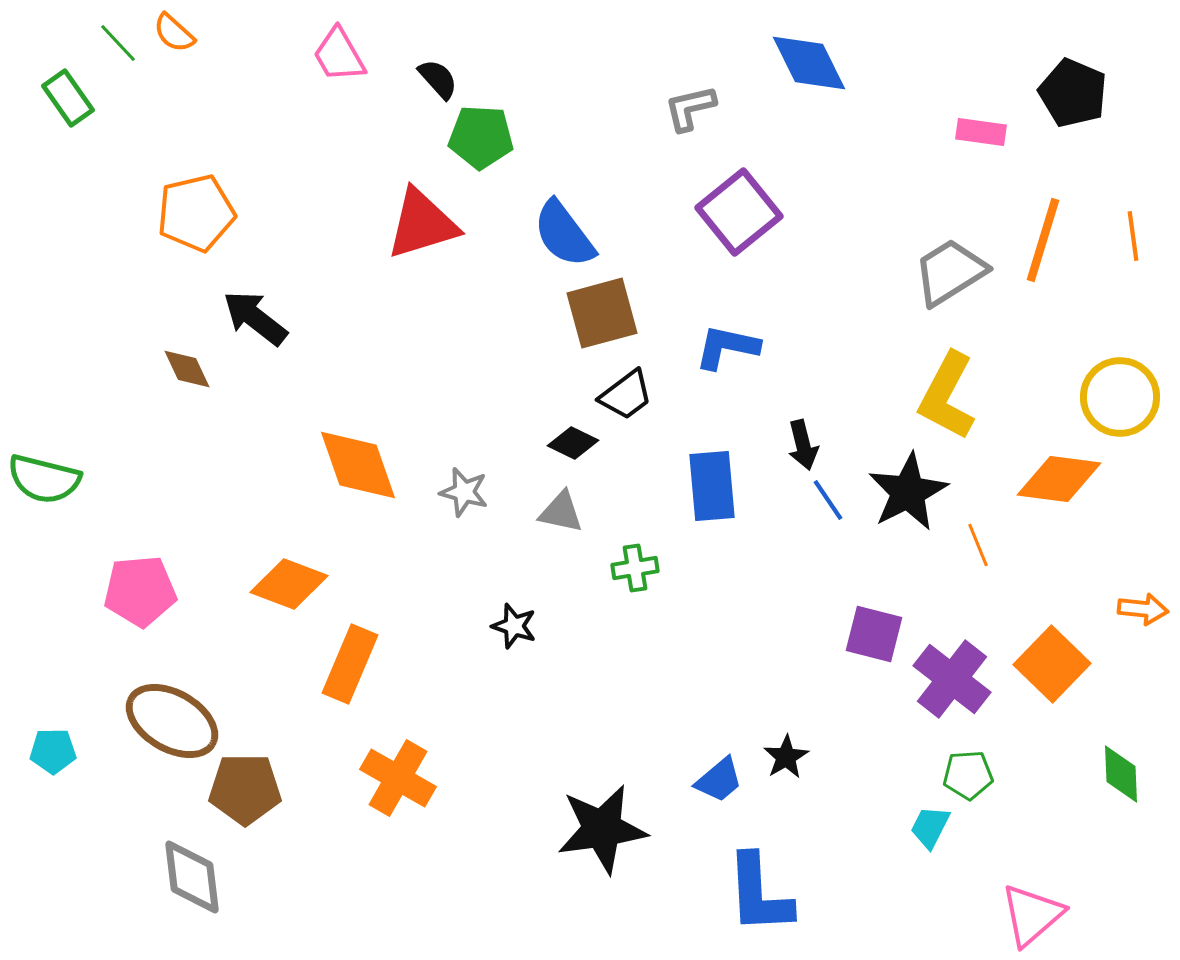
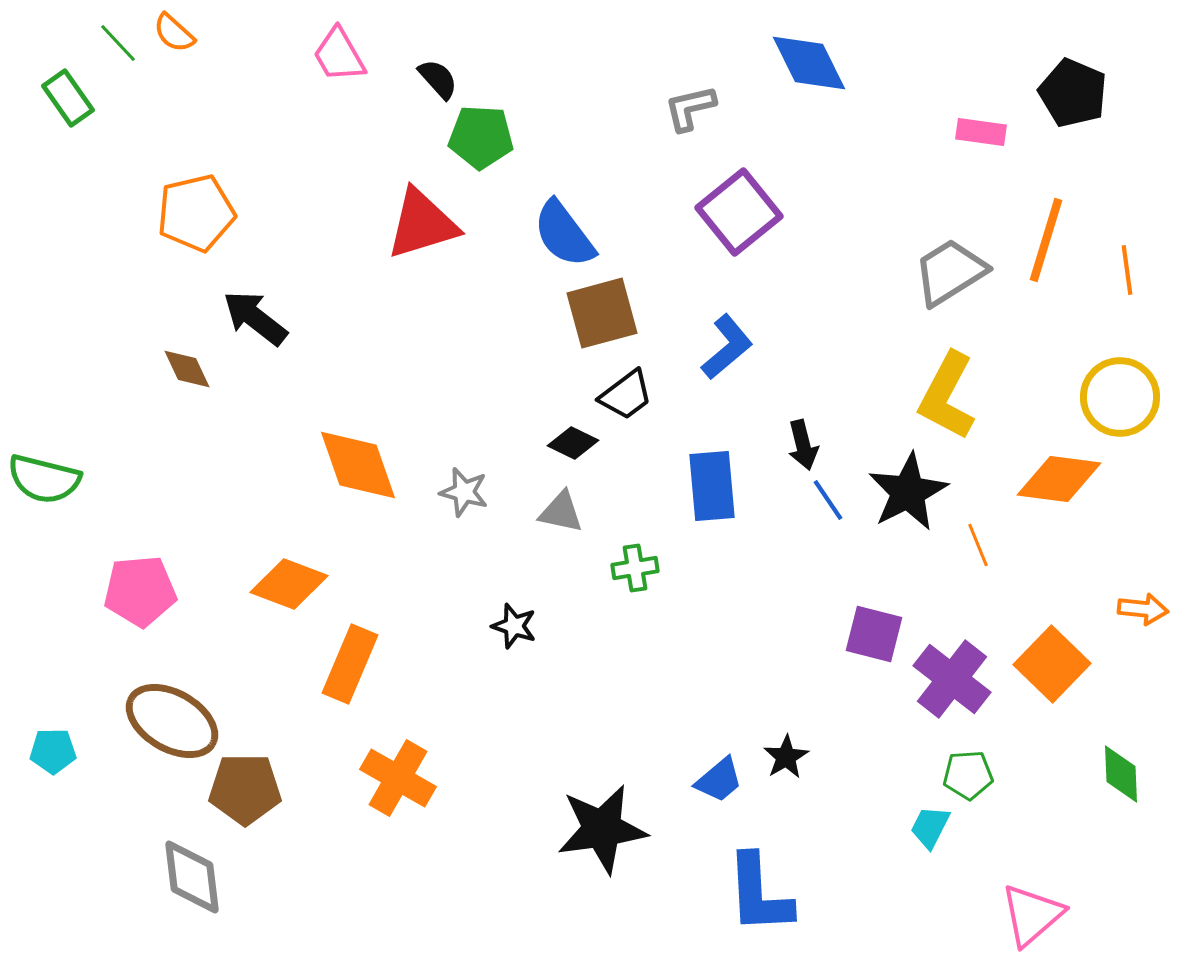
orange line at (1133, 236): moved 6 px left, 34 px down
orange line at (1043, 240): moved 3 px right
blue L-shape at (727, 347): rotated 128 degrees clockwise
